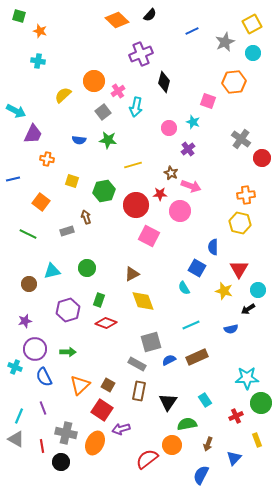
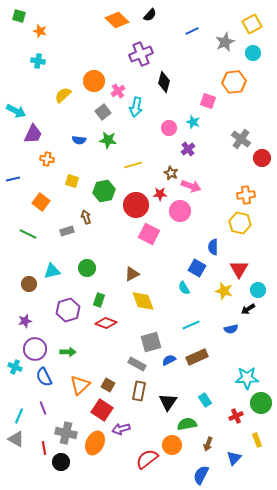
pink square at (149, 236): moved 2 px up
red line at (42, 446): moved 2 px right, 2 px down
